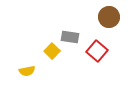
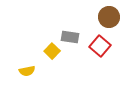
red square: moved 3 px right, 5 px up
